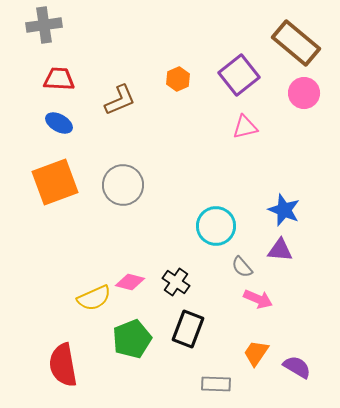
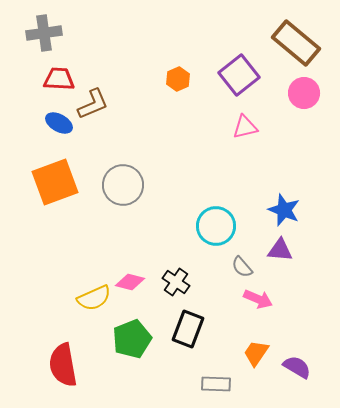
gray cross: moved 8 px down
brown L-shape: moved 27 px left, 4 px down
